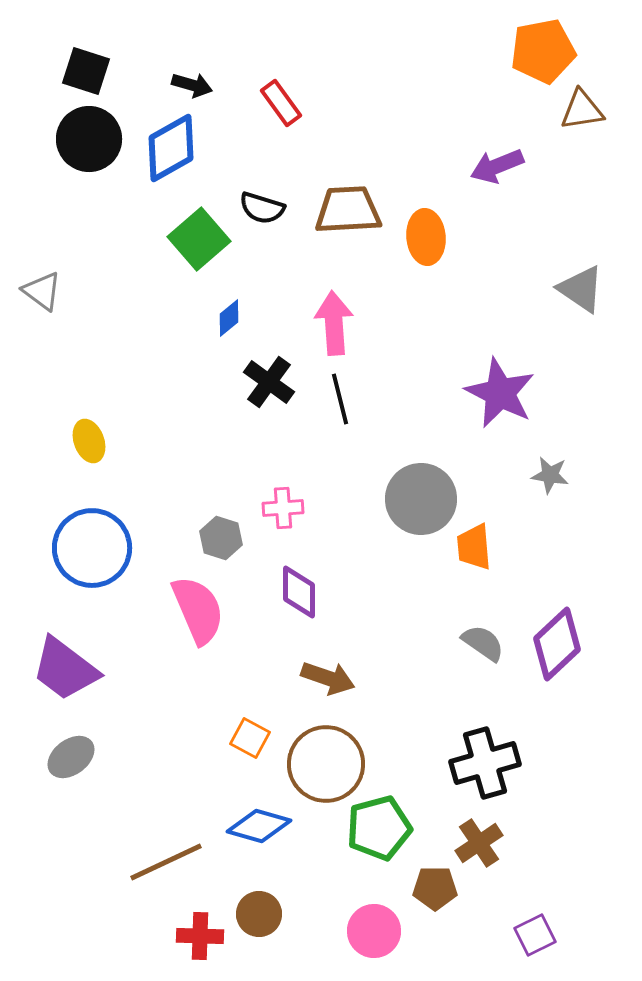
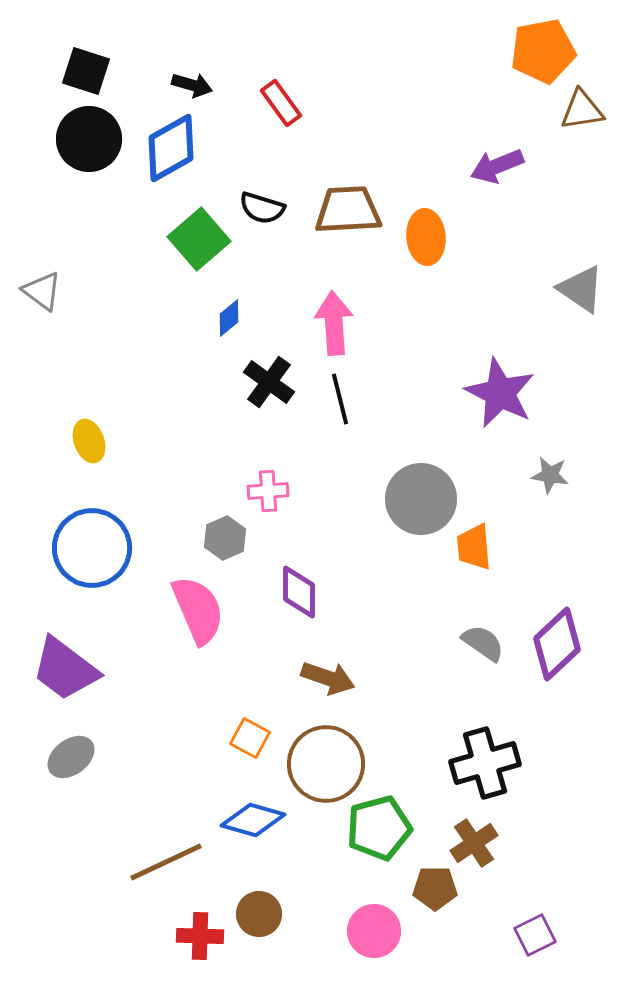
pink cross at (283, 508): moved 15 px left, 17 px up
gray hexagon at (221, 538): moved 4 px right; rotated 18 degrees clockwise
blue diamond at (259, 826): moved 6 px left, 6 px up
brown cross at (479, 843): moved 5 px left
